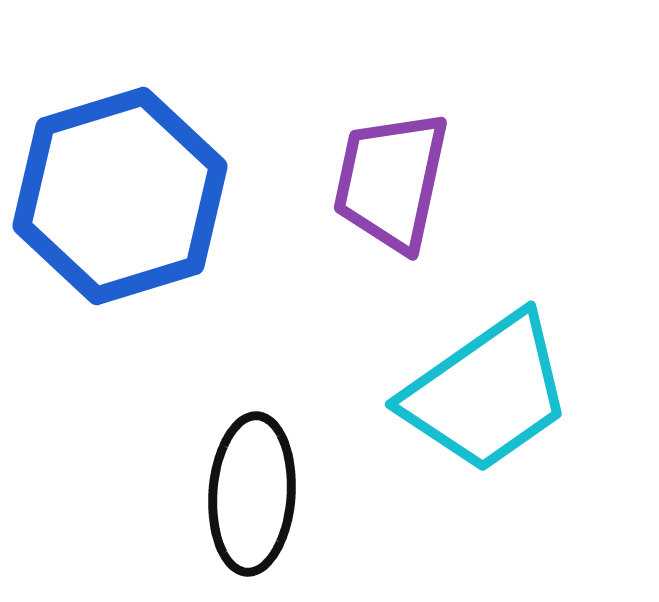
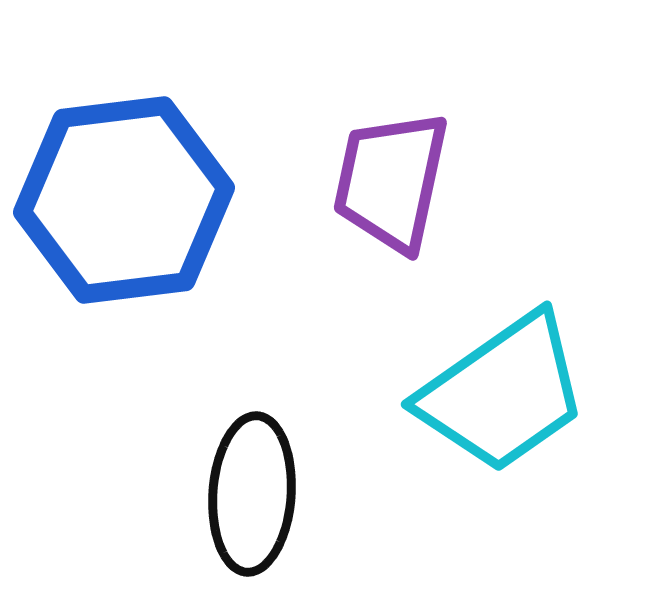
blue hexagon: moved 4 px right, 4 px down; rotated 10 degrees clockwise
cyan trapezoid: moved 16 px right
